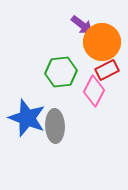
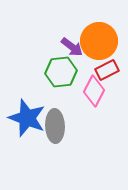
purple arrow: moved 10 px left, 22 px down
orange circle: moved 3 px left, 1 px up
